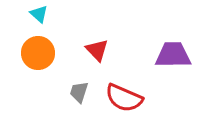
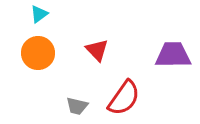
cyan triangle: rotated 42 degrees clockwise
gray trapezoid: moved 2 px left, 14 px down; rotated 95 degrees counterclockwise
red semicircle: rotated 78 degrees counterclockwise
